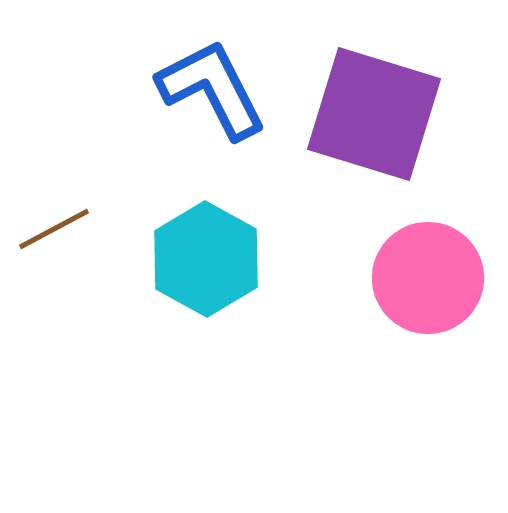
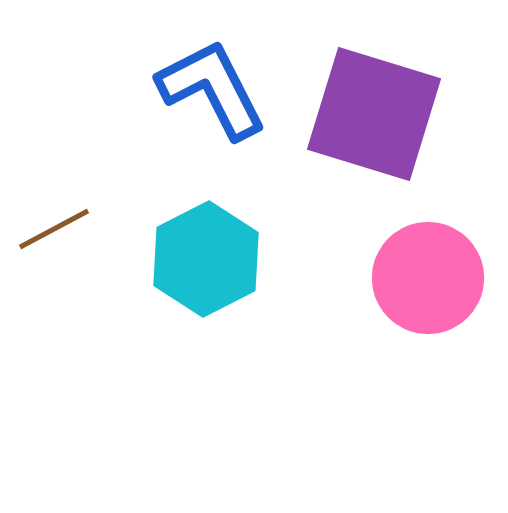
cyan hexagon: rotated 4 degrees clockwise
